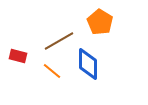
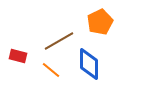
orange pentagon: rotated 15 degrees clockwise
blue diamond: moved 1 px right
orange line: moved 1 px left, 1 px up
